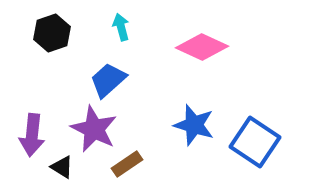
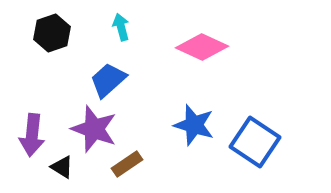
purple star: rotated 6 degrees counterclockwise
